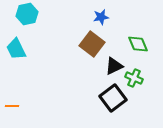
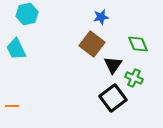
black triangle: moved 1 px left, 1 px up; rotated 30 degrees counterclockwise
